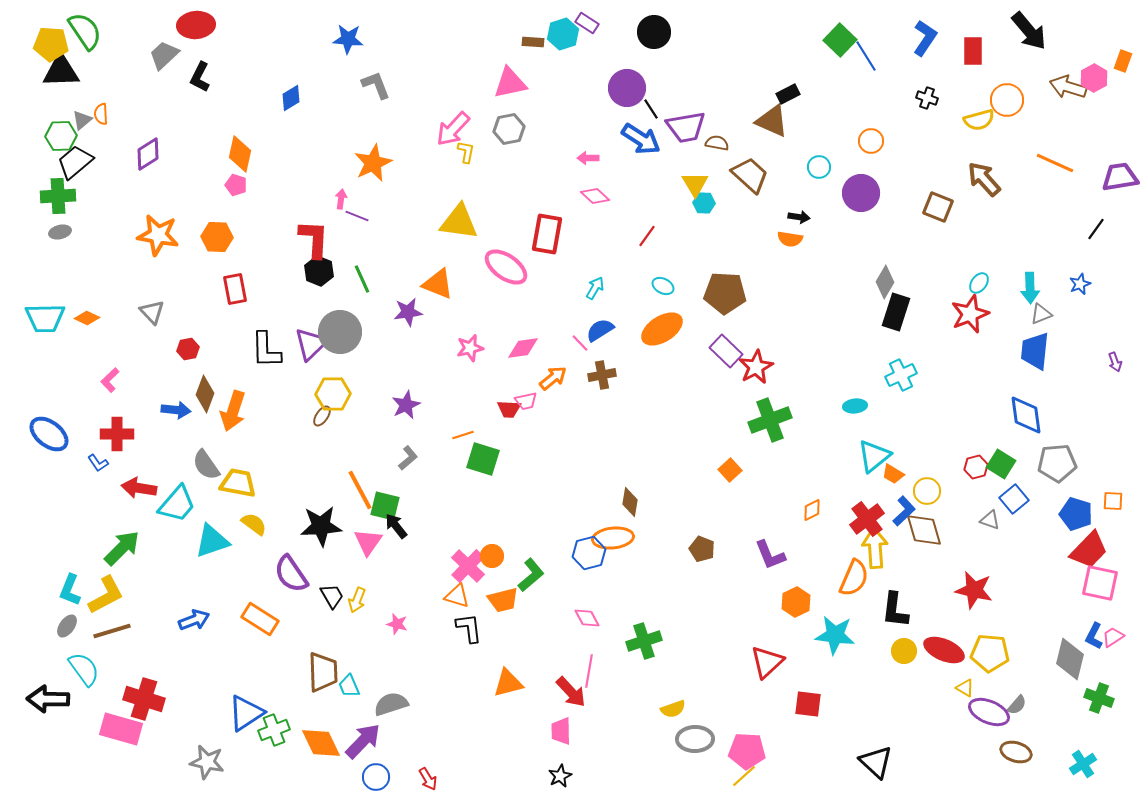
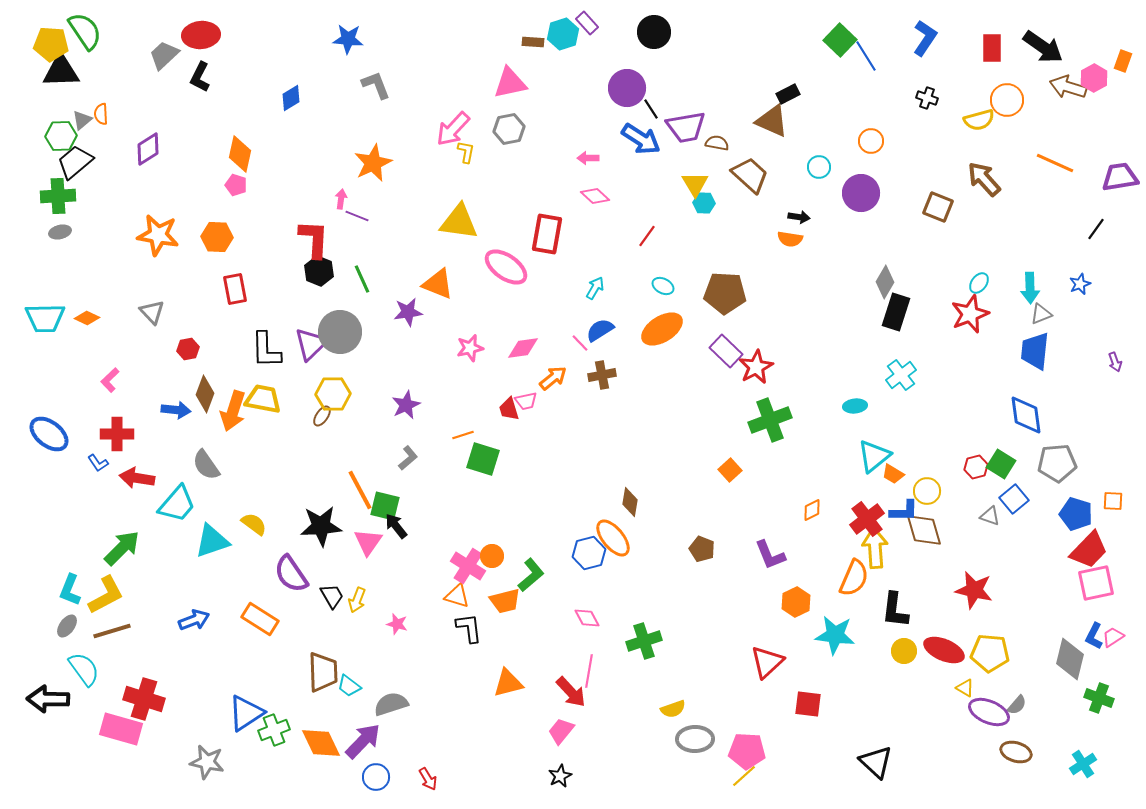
purple rectangle at (587, 23): rotated 15 degrees clockwise
red ellipse at (196, 25): moved 5 px right, 10 px down
black arrow at (1029, 31): moved 14 px right, 16 px down; rotated 15 degrees counterclockwise
red rectangle at (973, 51): moved 19 px right, 3 px up
purple diamond at (148, 154): moved 5 px up
cyan cross at (901, 375): rotated 12 degrees counterclockwise
red trapezoid at (509, 409): rotated 70 degrees clockwise
yellow trapezoid at (238, 483): moved 25 px right, 84 px up
red arrow at (139, 488): moved 2 px left, 10 px up
blue L-shape at (904, 511): rotated 44 degrees clockwise
gray triangle at (990, 520): moved 4 px up
orange ellipse at (613, 538): rotated 57 degrees clockwise
pink cross at (468, 566): rotated 12 degrees counterclockwise
pink square at (1100, 583): moved 4 px left; rotated 24 degrees counterclockwise
orange trapezoid at (503, 600): moved 2 px right, 1 px down
cyan trapezoid at (349, 686): rotated 30 degrees counterclockwise
pink trapezoid at (561, 731): rotated 40 degrees clockwise
